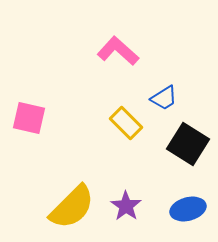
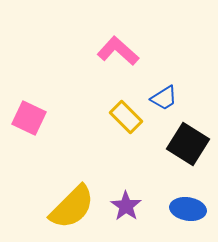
pink square: rotated 12 degrees clockwise
yellow rectangle: moved 6 px up
blue ellipse: rotated 24 degrees clockwise
